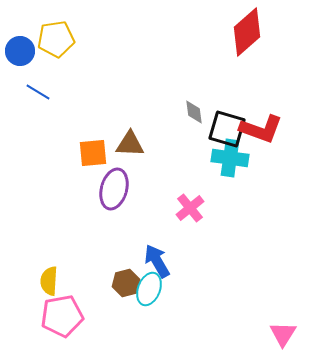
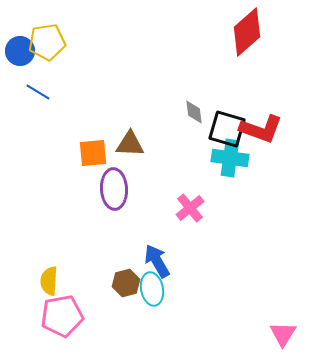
yellow pentagon: moved 9 px left, 3 px down
purple ellipse: rotated 18 degrees counterclockwise
cyan ellipse: moved 3 px right; rotated 32 degrees counterclockwise
